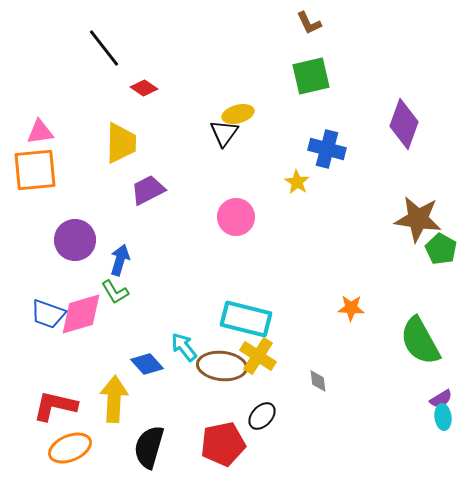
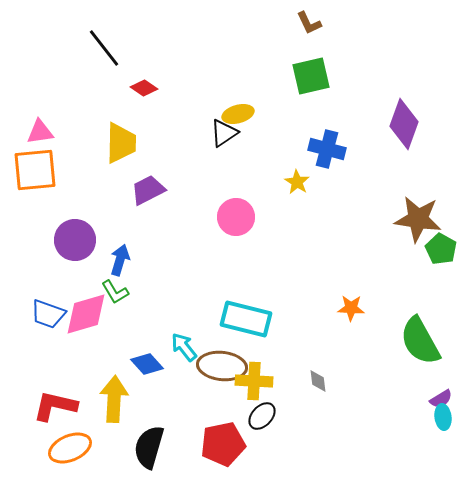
black triangle: rotated 20 degrees clockwise
pink diamond: moved 5 px right
yellow cross: moved 4 px left, 25 px down; rotated 30 degrees counterclockwise
